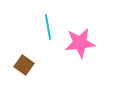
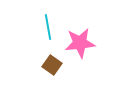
brown square: moved 28 px right
